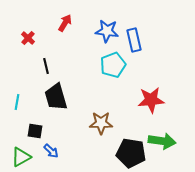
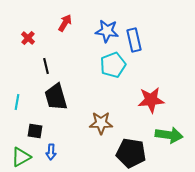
green arrow: moved 7 px right, 6 px up
blue arrow: moved 1 px down; rotated 49 degrees clockwise
